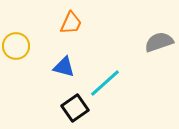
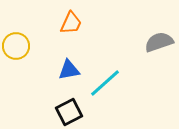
blue triangle: moved 5 px right, 3 px down; rotated 25 degrees counterclockwise
black square: moved 6 px left, 4 px down; rotated 8 degrees clockwise
